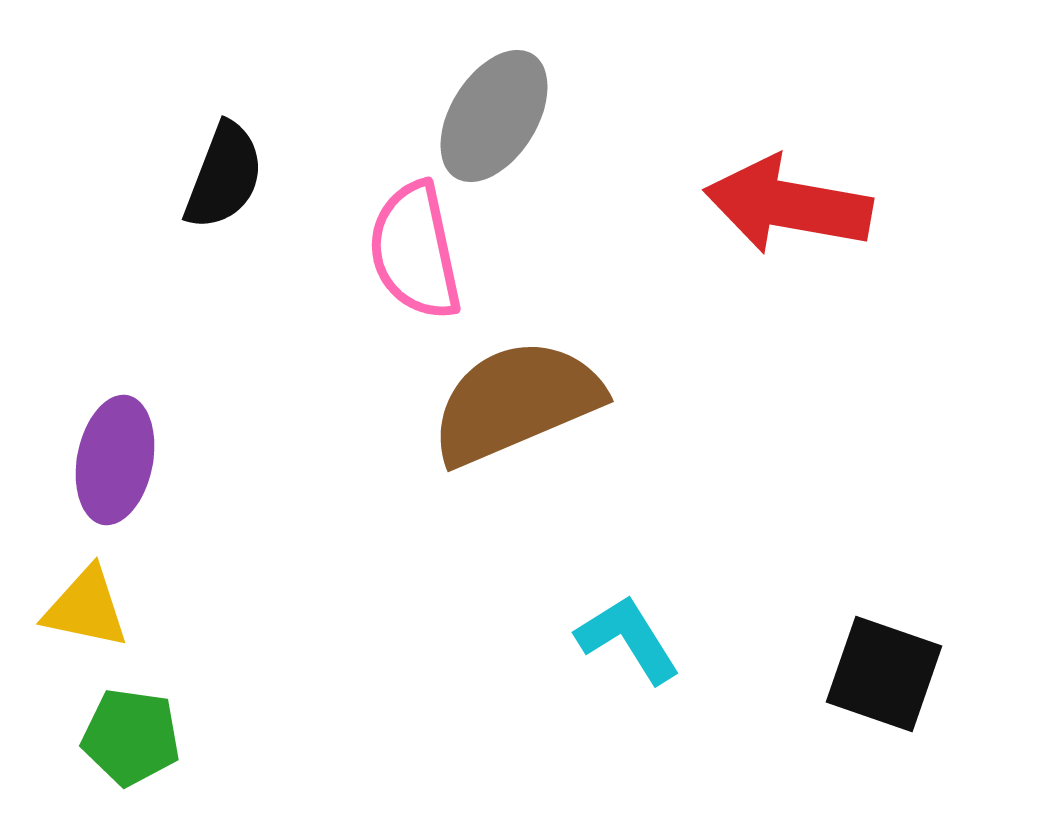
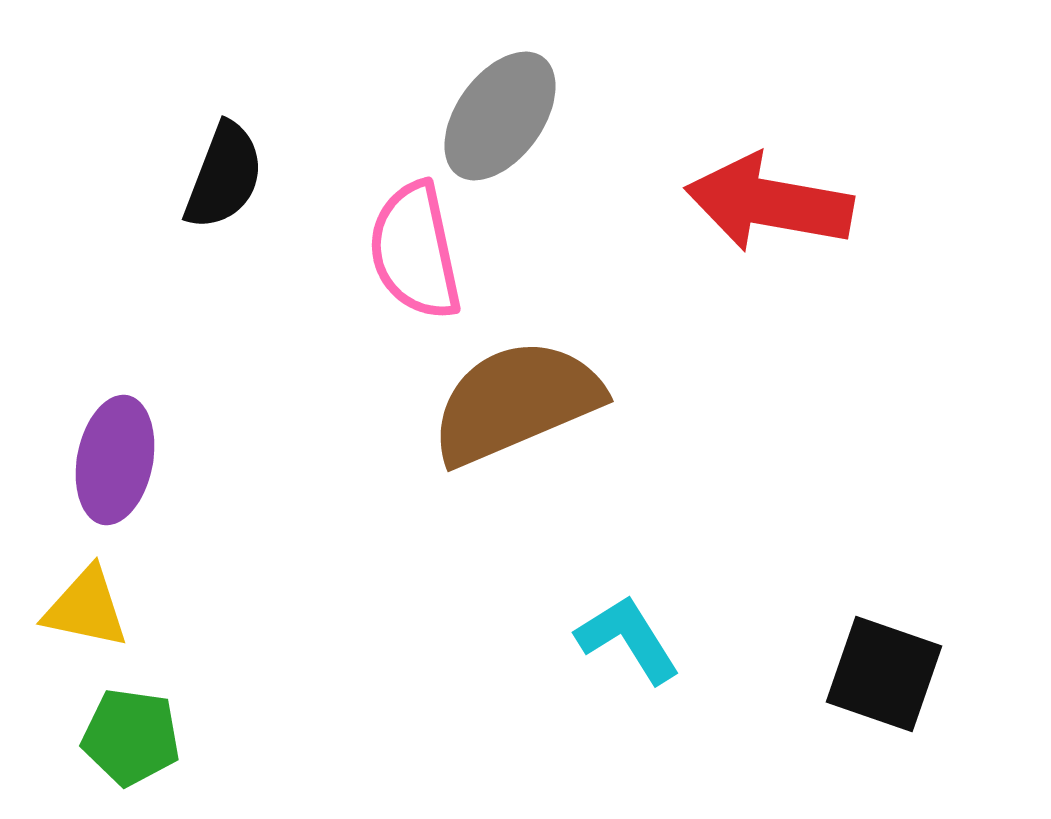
gray ellipse: moved 6 px right; rotated 4 degrees clockwise
red arrow: moved 19 px left, 2 px up
